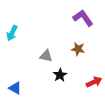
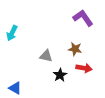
brown star: moved 3 px left
red arrow: moved 10 px left, 14 px up; rotated 35 degrees clockwise
